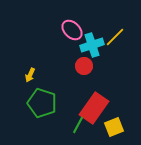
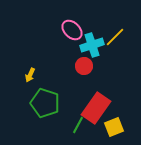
green pentagon: moved 3 px right
red rectangle: moved 2 px right
